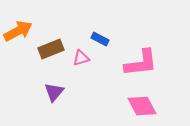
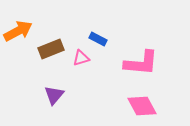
blue rectangle: moved 2 px left
pink L-shape: rotated 12 degrees clockwise
purple triangle: moved 3 px down
